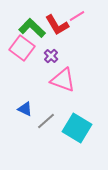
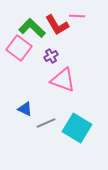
pink line: rotated 35 degrees clockwise
pink square: moved 3 px left
purple cross: rotated 16 degrees clockwise
gray line: moved 2 px down; rotated 18 degrees clockwise
